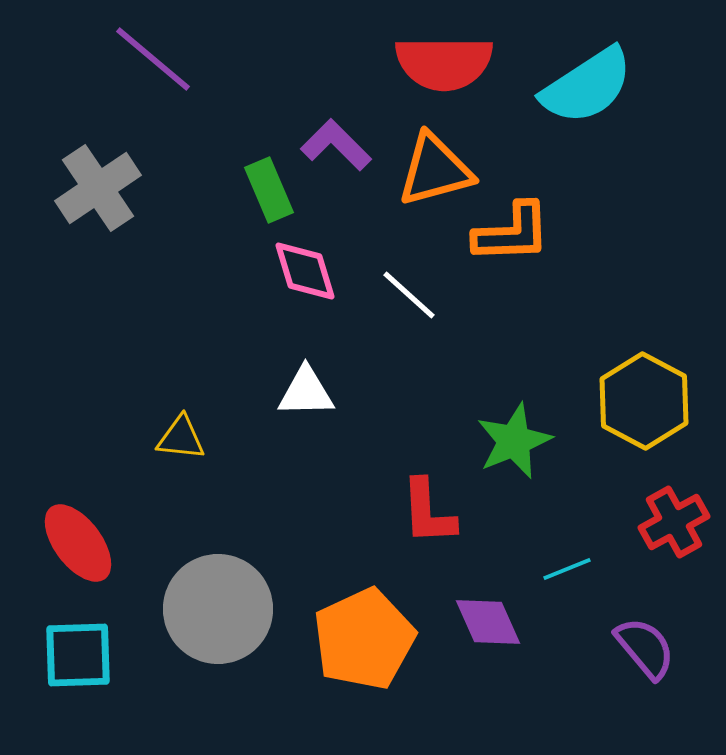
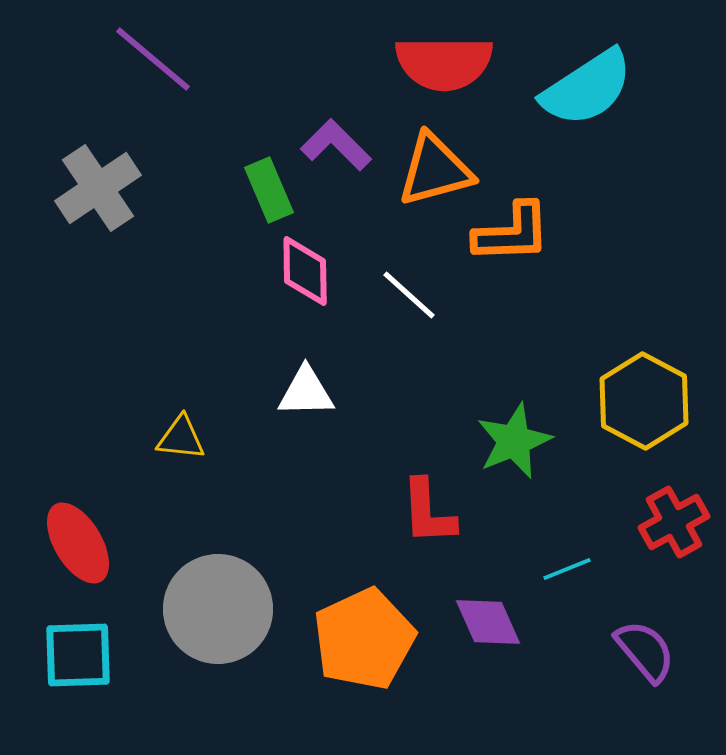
cyan semicircle: moved 2 px down
pink diamond: rotated 16 degrees clockwise
red ellipse: rotated 6 degrees clockwise
purple semicircle: moved 3 px down
